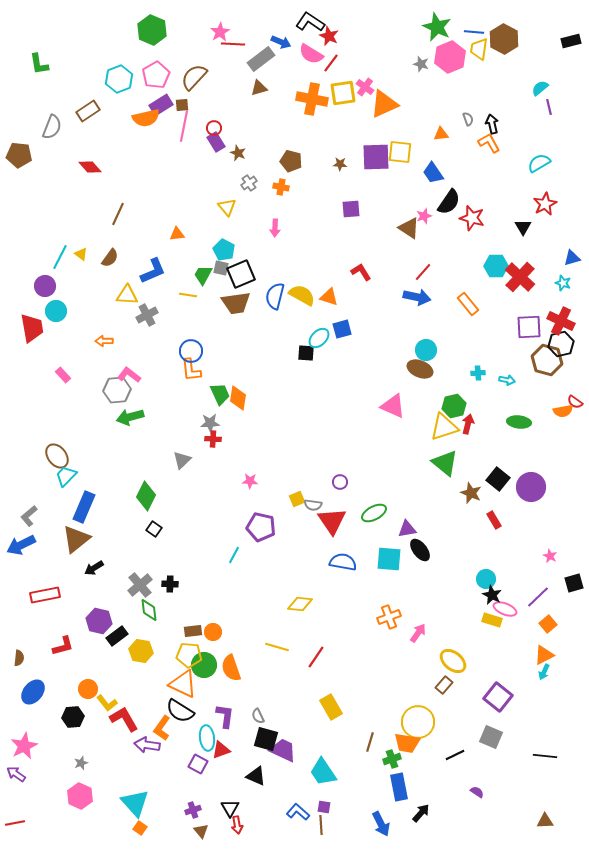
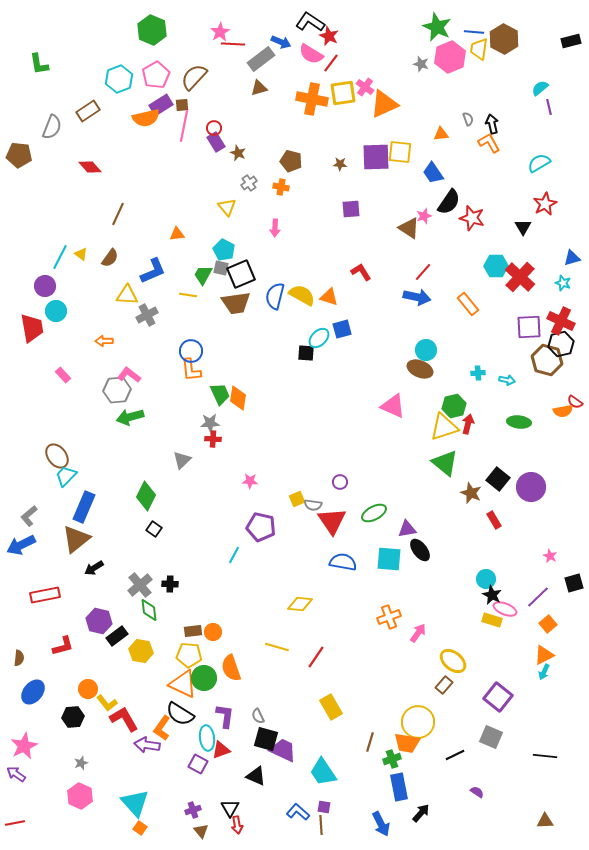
green circle at (204, 665): moved 13 px down
black semicircle at (180, 711): moved 3 px down
